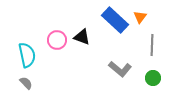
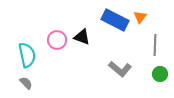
blue rectangle: rotated 16 degrees counterclockwise
gray line: moved 3 px right
green circle: moved 7 px right, 4 px up
